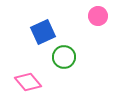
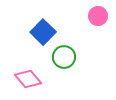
blue square: rotated 20 degrees counterclockwise
pink diamond: moved 3 px up
